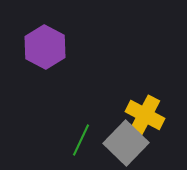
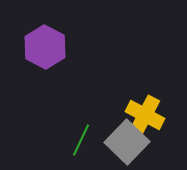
gray square: moved 1 px right, 1 px up
